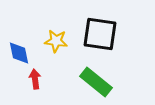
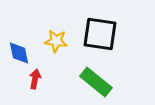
red arrow: rotated 18 degrees clockwise
